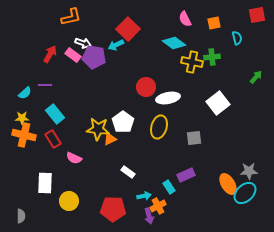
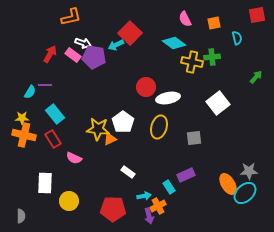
red square at (128, 29): moved 2 px right, 4 px down
cyan semicircle at (25, 93): moved 5 px right, 1 px up; rotated 16 degrees counterclockwise
